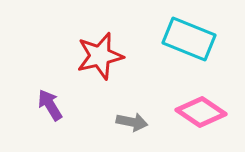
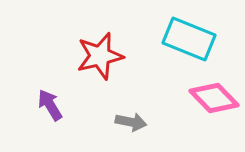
pink diamond: moved 13 px right, 14 px up; rotated 12 degrees clockwise
gray arrow: moved 1 px left
